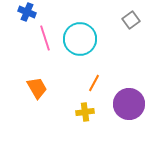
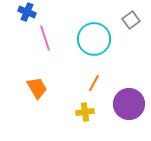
cyan circle: moved 14 px right
